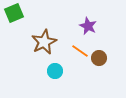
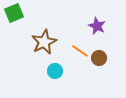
purple star: moved 9 px right
